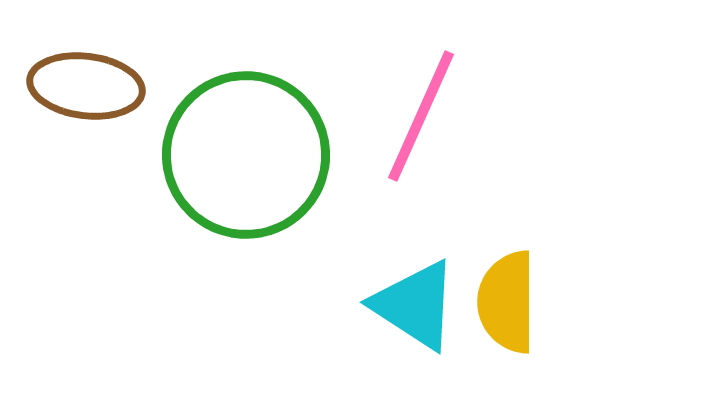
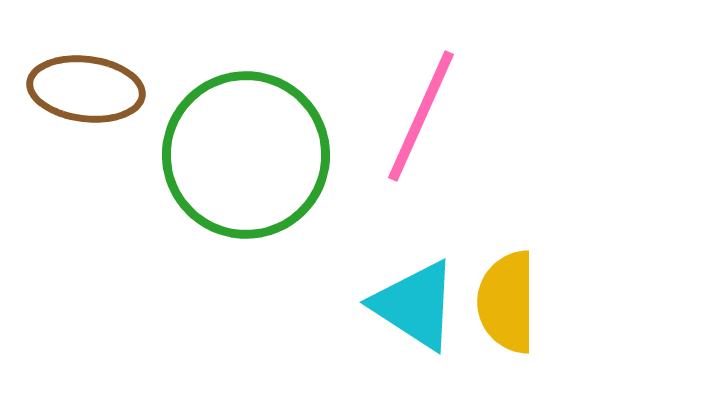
brown ellipse: moved 3 px down
